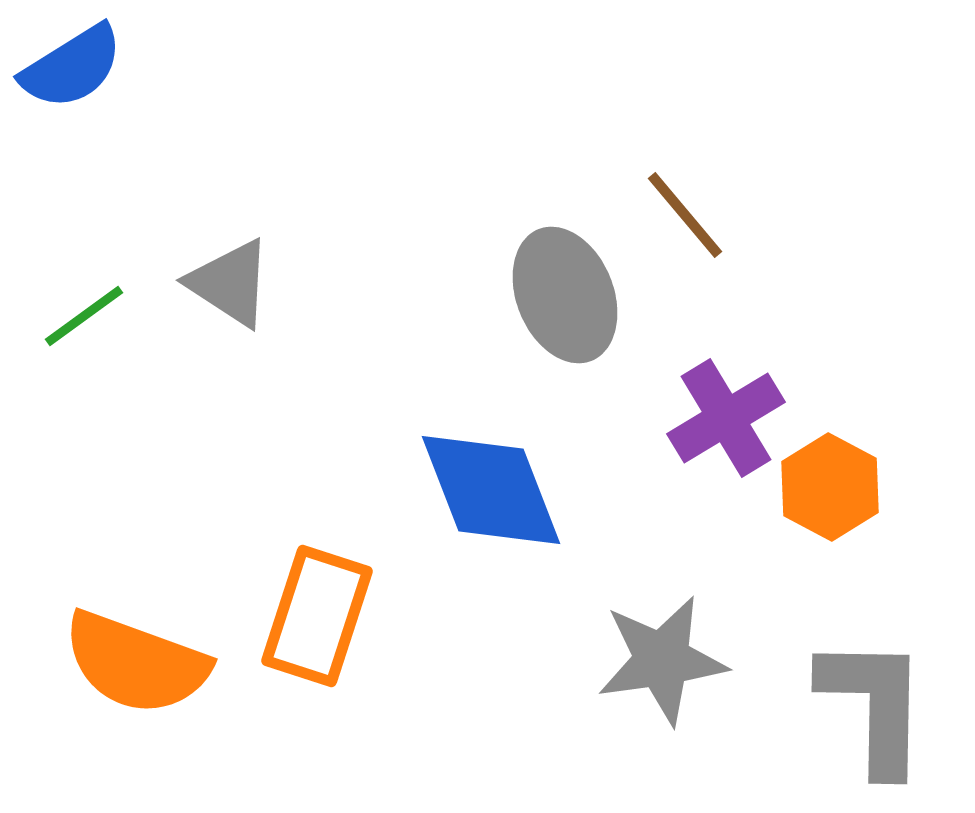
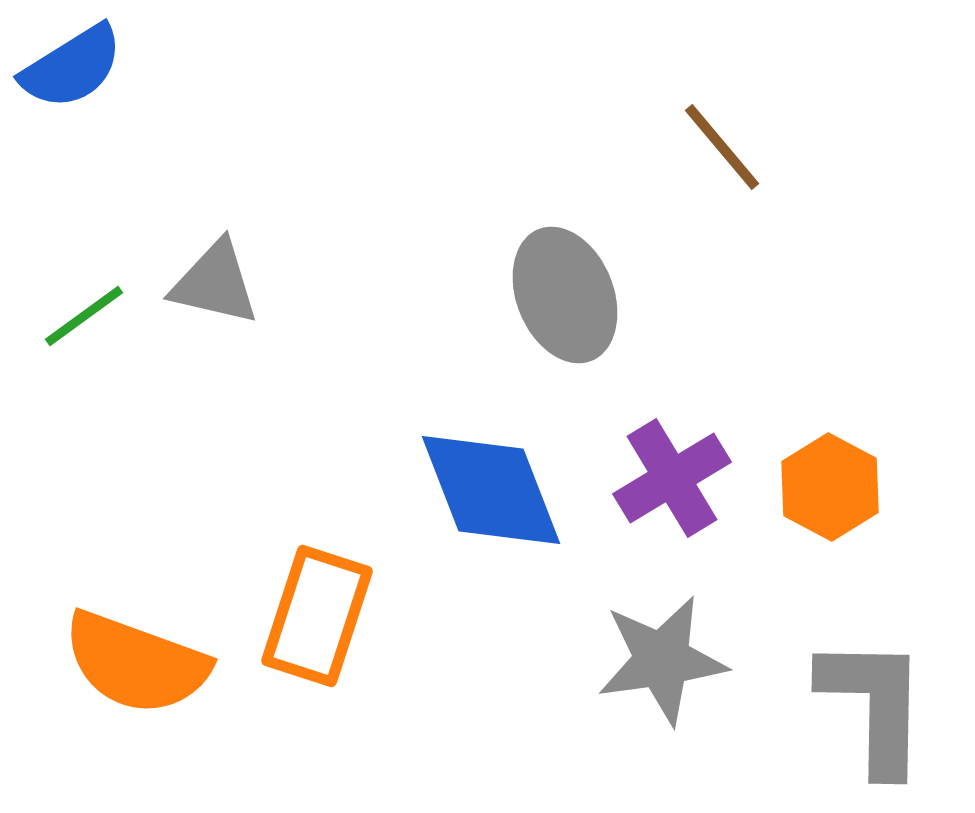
brown line: moved 37 px right, 68 px up
gray triangle: moved 15 px left; rotated 20 degrees counterclockwise
purple cross: moved 54 px left, 60 px down
